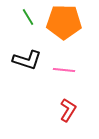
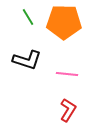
pink line: moved 3 px right, 4 px down
